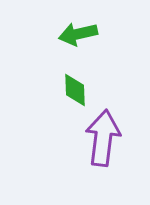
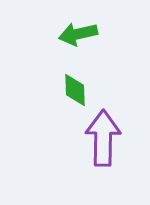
purple arrow: rotated 6 degrees counterclockwise
